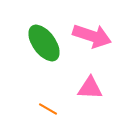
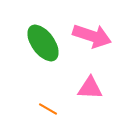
green ellipse: moved 1 px left
